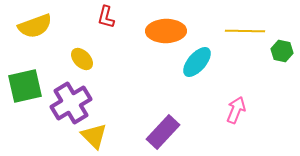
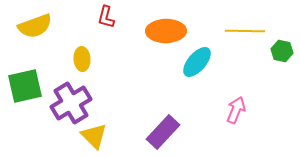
yellow ellipse: rotated 40 degrees clockwise
